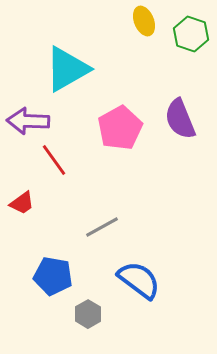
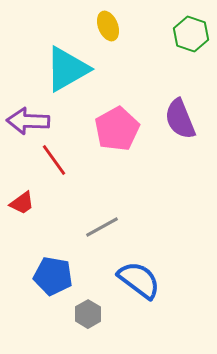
yellow ellipse: moved 36 px left, 5 px down
pink pentagon: moved 3 px left, 1 px down
